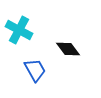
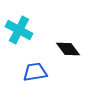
blue trapezoid: moved 2 px down; rotated 70 degrees counterclockwise
